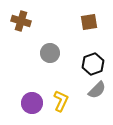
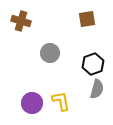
brown square: moved 2 px left, 3 px up
gray semicircle: moved 1 px up; rotated 30 degrees counterclockwise
yellow L-shape: rotated 35 degrees counterclockwise
